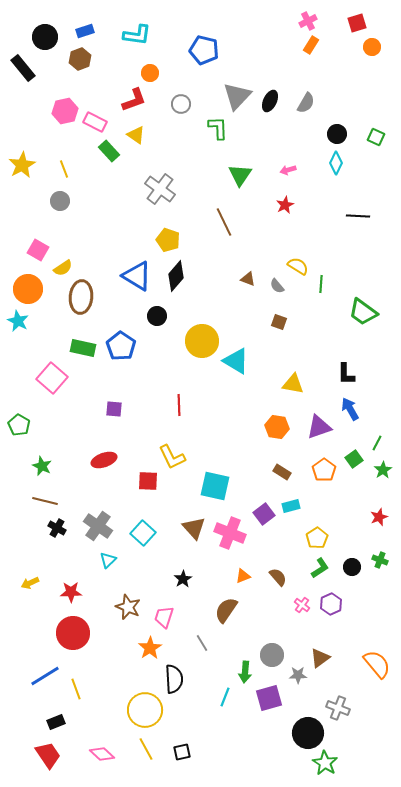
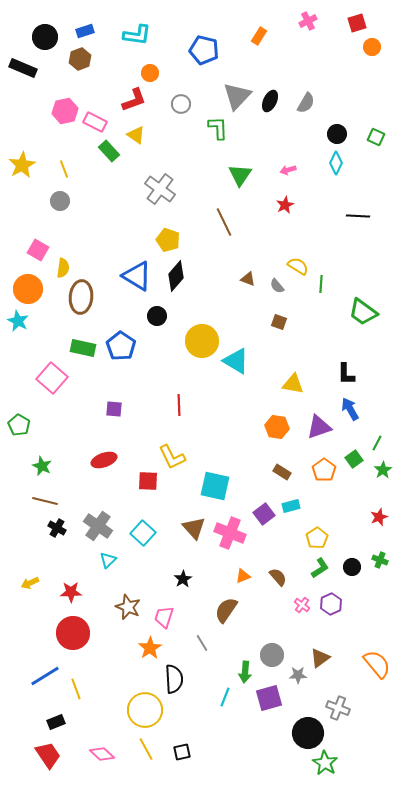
orange rectangle at (311, 45): moved 52 px left, 9 px up
black rectangle at (23, 68): rotated 28 degrees counterclockwise
yellow semicircle at (63, 268): rotated 48 degrees counterclockwise
